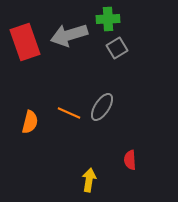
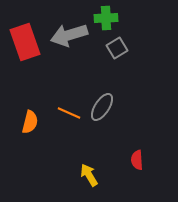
green cross: moved 2 px left, 1 px up
red semicircle: moved 7 px right
yellow arrow: moved 5 px up; rotated 40 degrees counterclockwise
